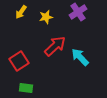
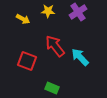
yellow arrow: moved 2 px right, 7 px down; rotated 96 degrees counterclockwise
yellow star: moved 2 px right, 6 px up; rotated 16 degrees clockwise
red arrow: rotated 85 degrees counterclockwise
red square: moved 8 px right; rotated 36 degrees counterclockwise
green rectangle: moved 26 px right; rotated 16 degrees clockwise
